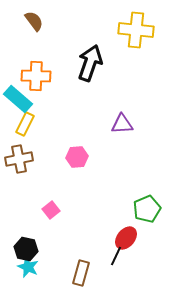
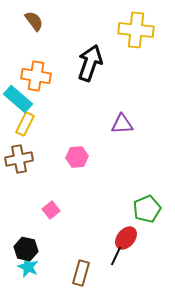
orange cross: rotated 8 degrees clockwise
